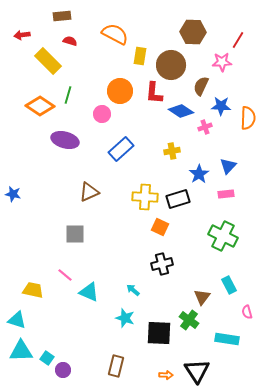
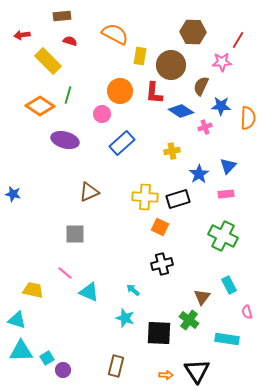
blue rectangle at (121, 149): moved 1 px right, 6 px up
pink line at (65, 275): moved 2 px up
cyan square at (47, 358): rotated 24 degrees clockwise
